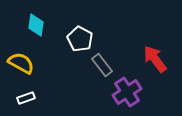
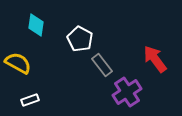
yellow semicircle: moved 3 px left
white rectangle: moved 4 px right, 2 px down
